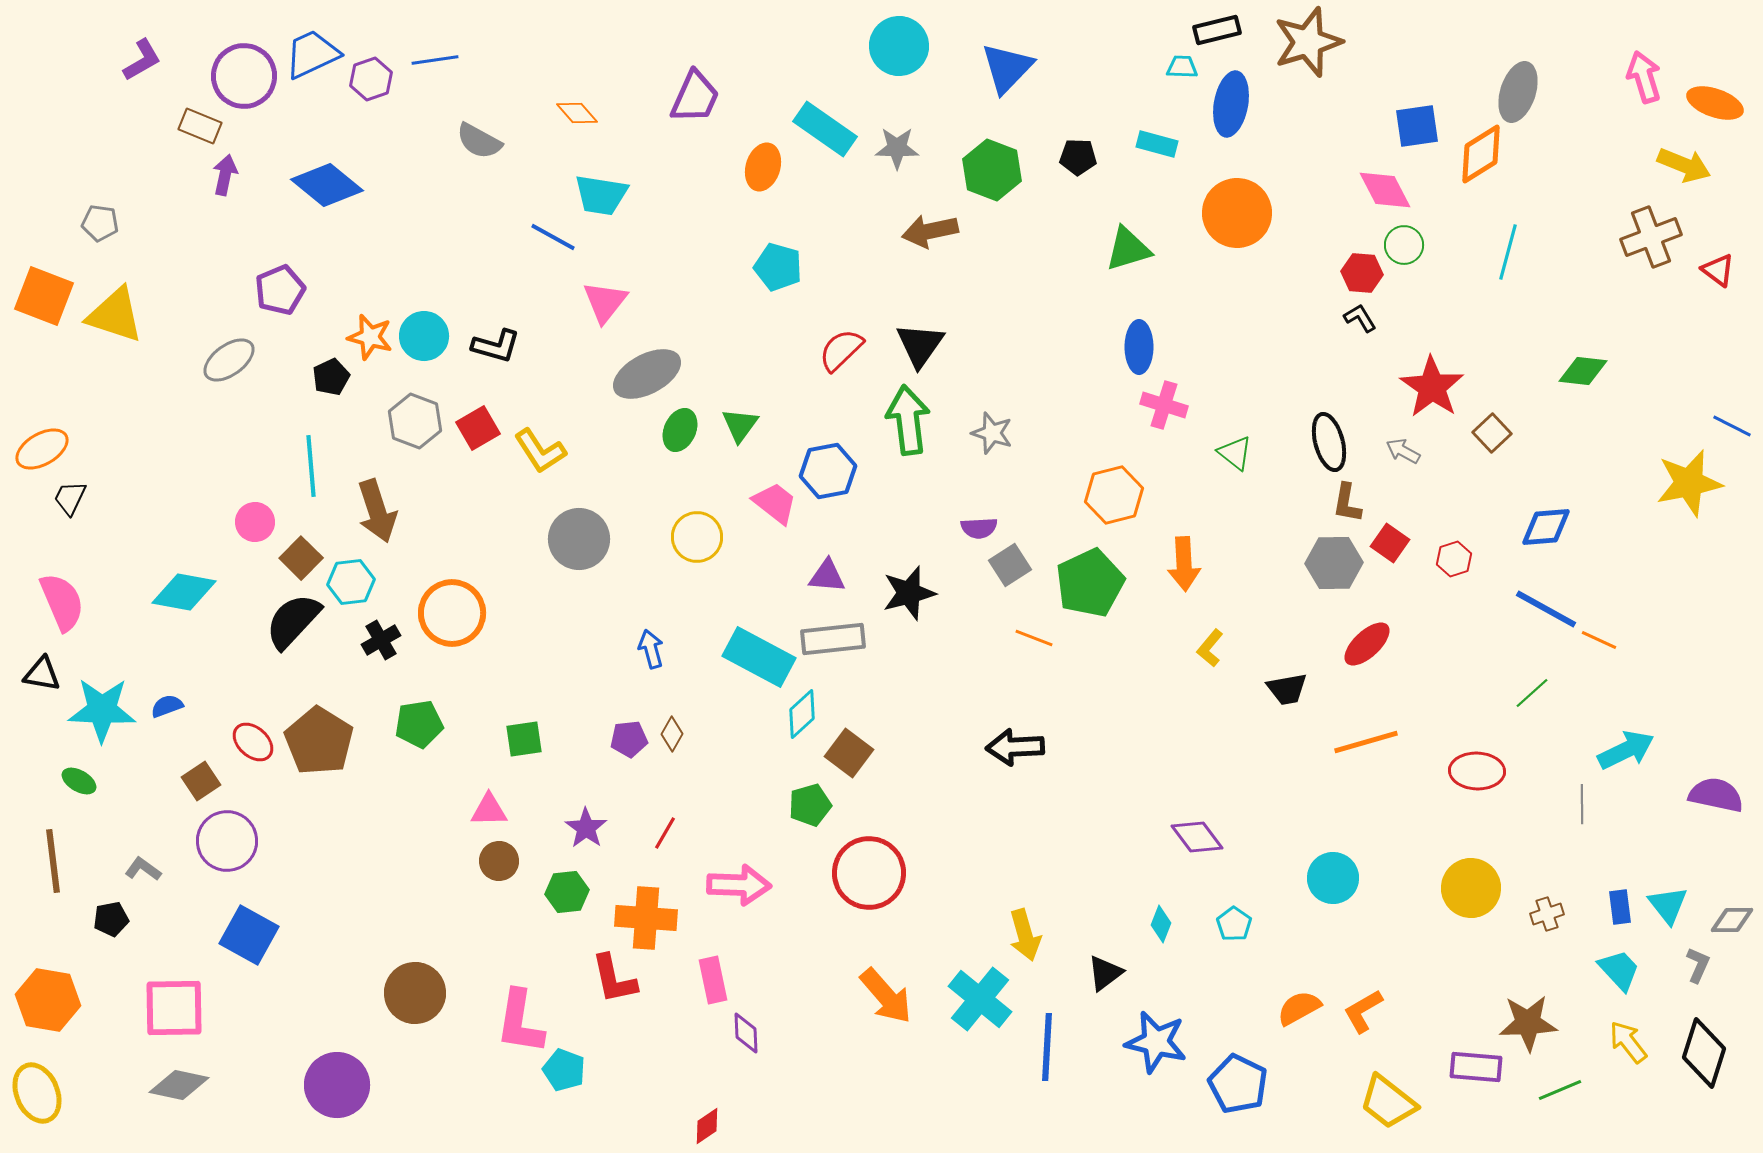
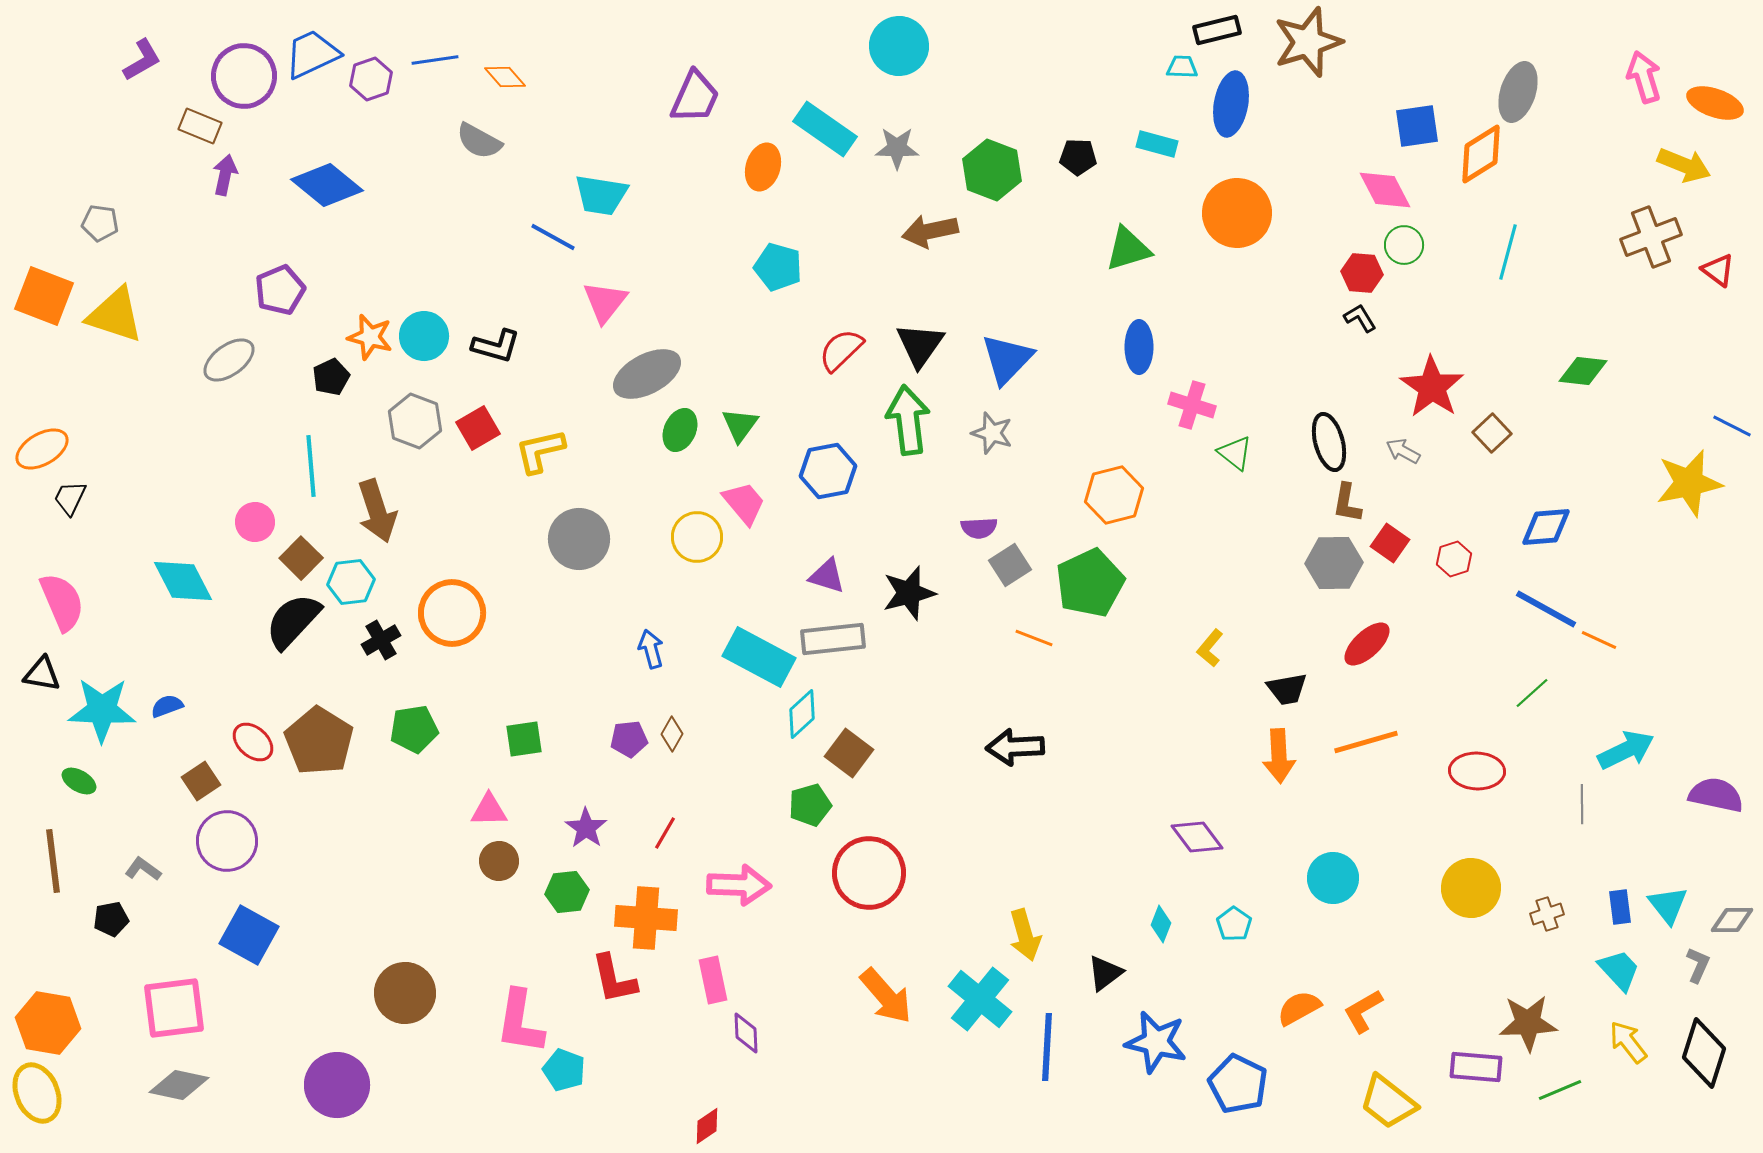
blue triangle at (1007, 68): moved 291 px down
orange diamond at (577, 113): moved 72 px left, 36 px up
pink cross at (1164, 405): moved 28 px right
yellow L-shape at (540, 451): rotated 110 degrees clockwise
pink trapezoid at (775, 503): moved 31 px left; rotated 12 degrees clockwise
orange arrow at (1184, 564): moved 95 px right, 192 px down
purple triangle at (827, 576): rotated 12 degrees clockwise
cyan diamond at (184, 592): moved 1 px left, 11 px up; rotated 52 degrees clockwise
green pentagon at (419, 724): moved 5 px left, 5 px down
brown circle at (415, 993): moved 10 px left
orange hexagon at (48, 1000): moved 23 px down
pink square at (174, 1008): rotated 6 degrees counterclockwise
